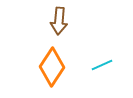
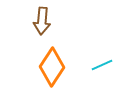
brown arrow: moved 17 px left
